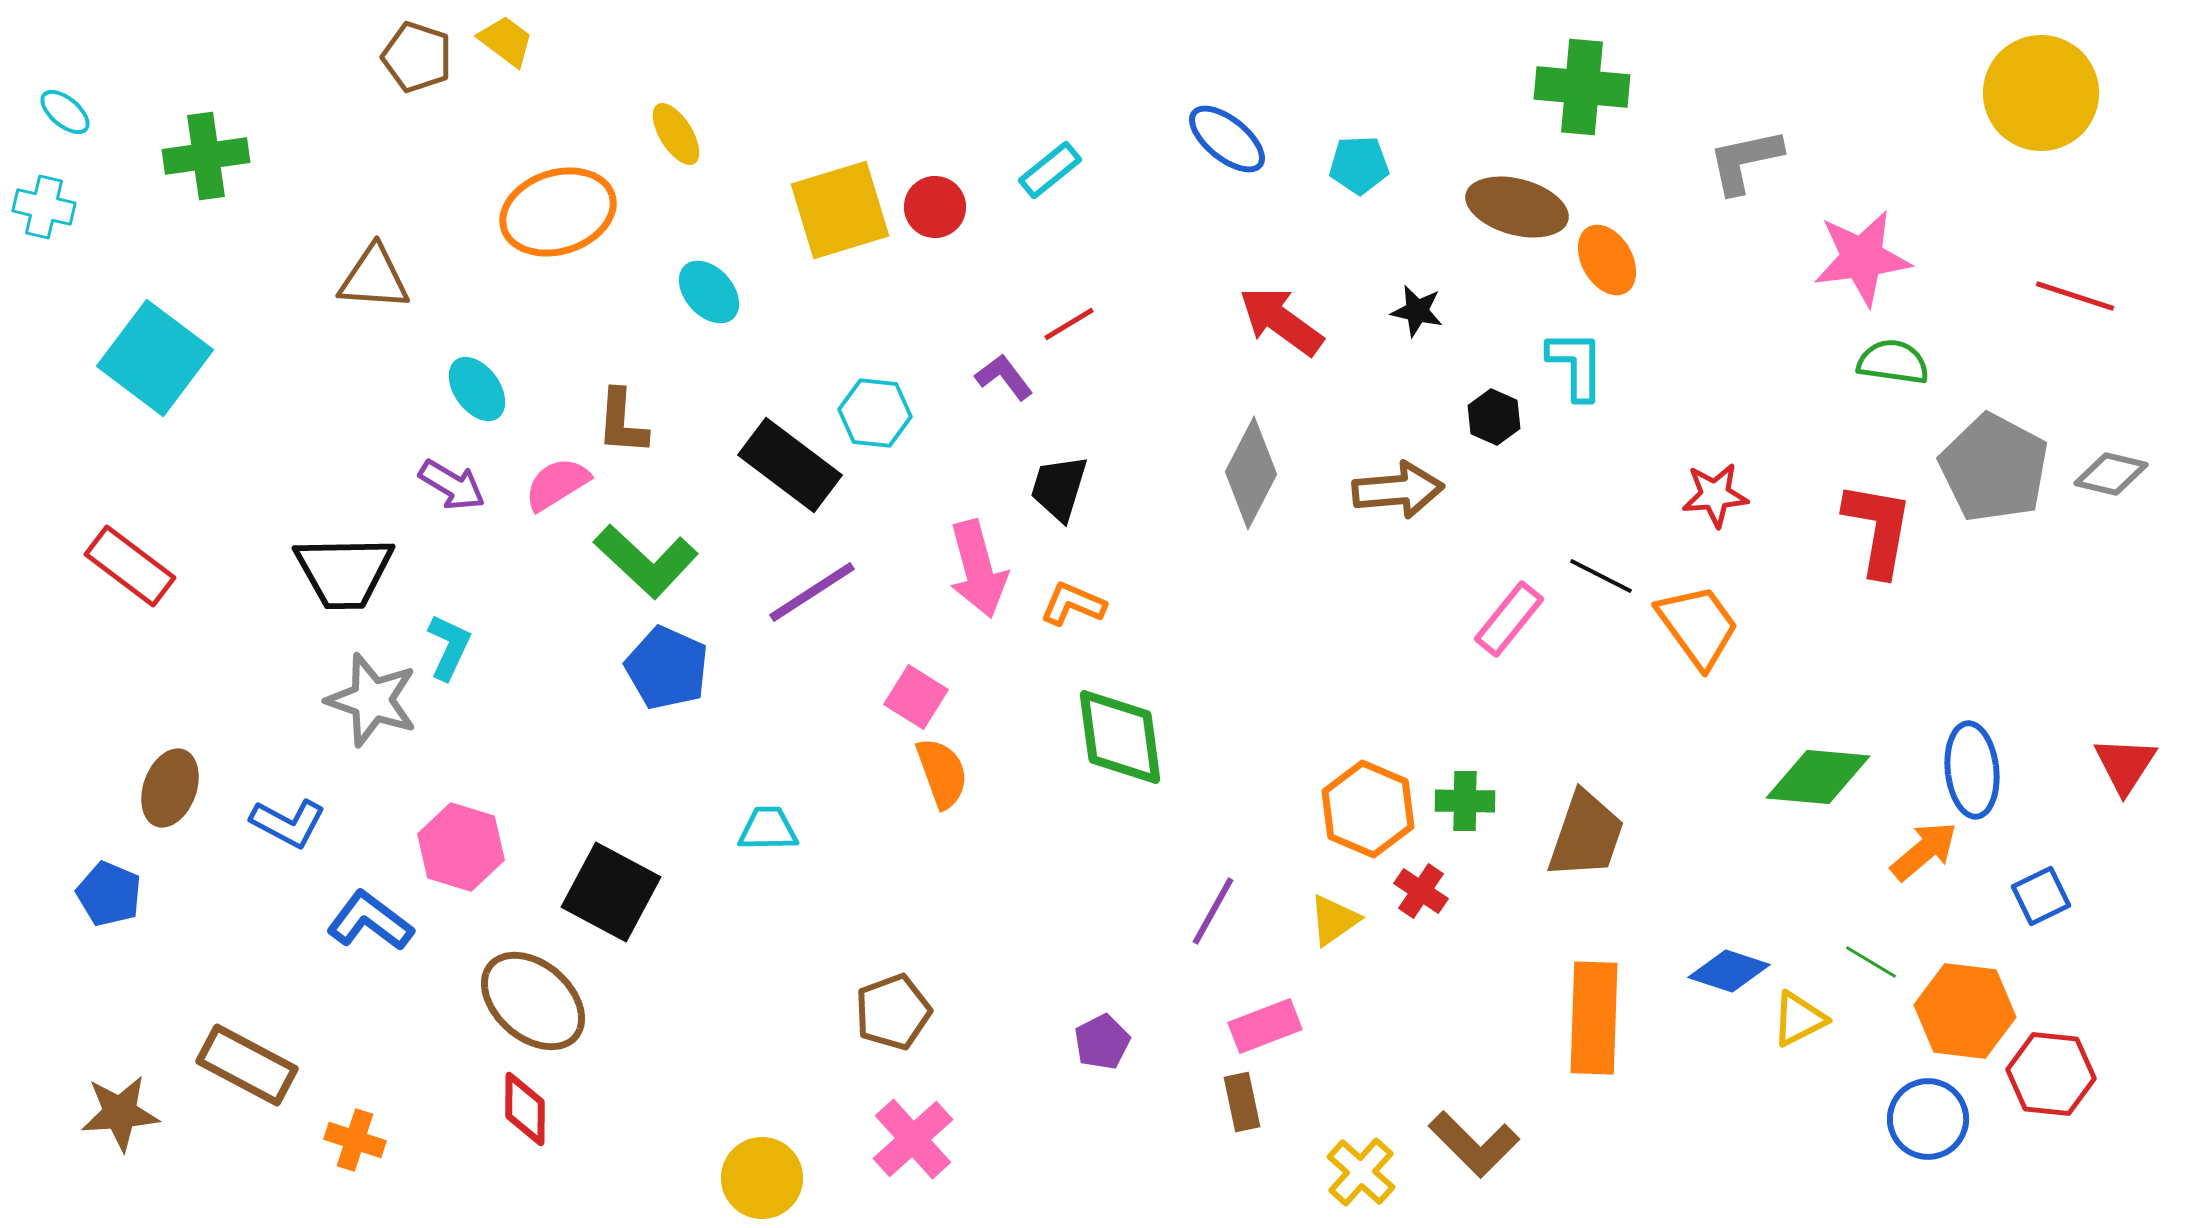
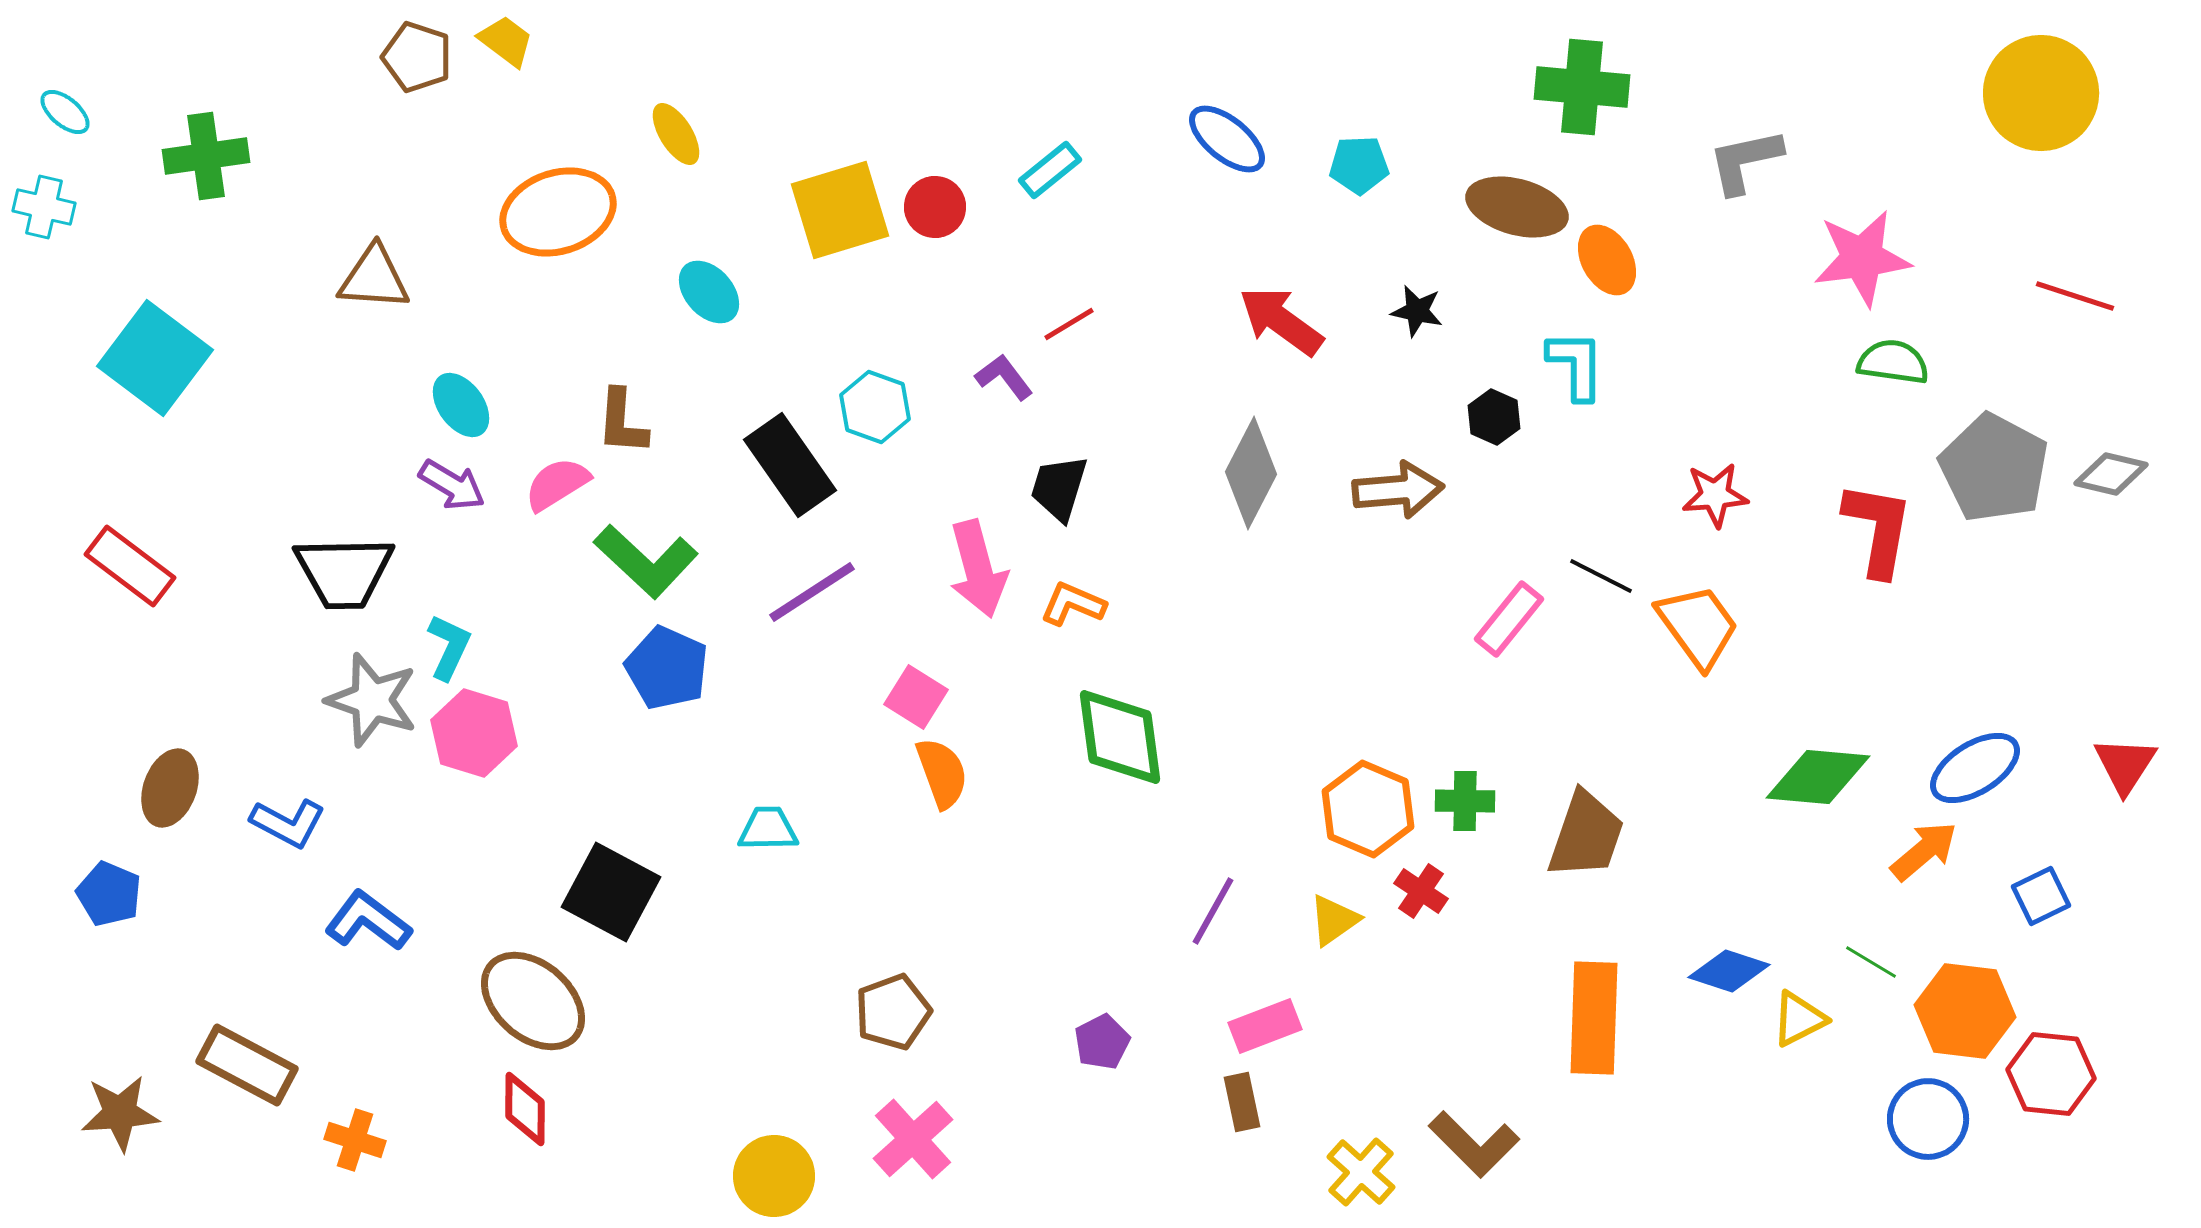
cyan ellipse at (477, 389): moved 16 px left, 16 px down
cyan hexagon at (875, 413): moved 6 px up; rotated 14 degrees clockwise
black rectangle at (790, 465): rotated 18 degrees clockwise
blue ellipse at (1972, 770): moved 3 px right, 2 px up; rotated 64 degrees clockwise
pink hexagon at (461, 847): moved 13 px right, 114 px up
blue L-shape at (370, 921): moved 2 px left
yellow circle at (762, 1178): moved 12 px right, 2 px up
